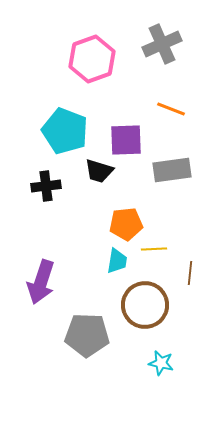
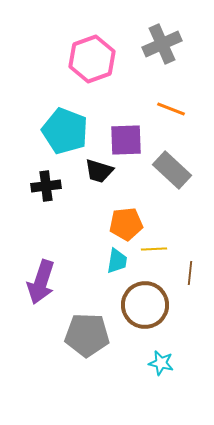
gray rectangle: rotated 51 degrees clockwise
